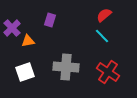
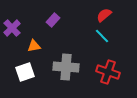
purple rectangle: moved 3 px right; rotated 24 degrees clockwise
orange triangle: moved 6 px right, 5 px down
red cross: rotated 15 degrees counterclockwise
